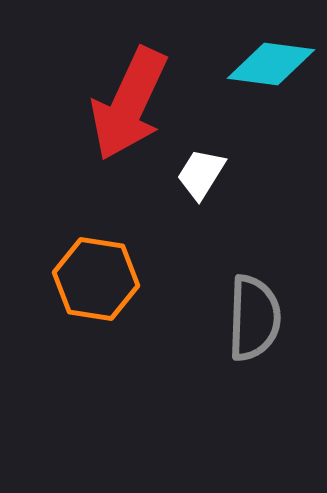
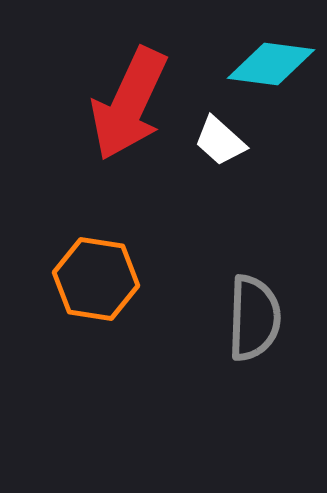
white trapezoid: moved 19 px right, 33 px up; rotated 80 degrees counterclockwise
